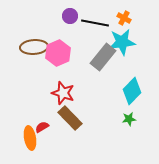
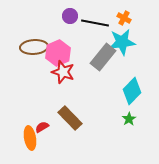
red star: moved 21 px up
green star: rotated 24 degrees counterclockwise
